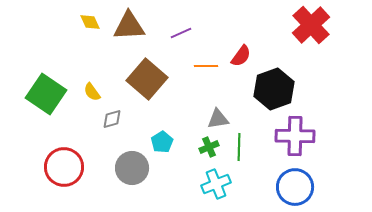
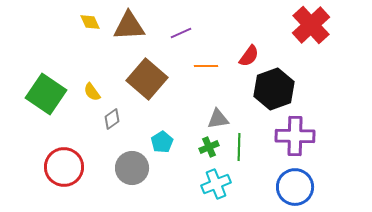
red semicircle: moved 8 px right
gray diamond: rotated 20 degrees counterclockwise
